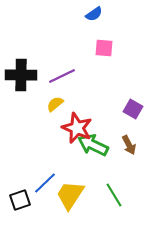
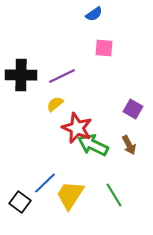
black square: moved 2 px down; rotated 35 degrees counterclockwise
